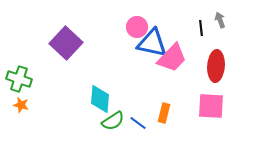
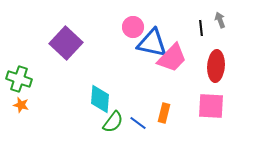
pink circle: moved 4 px left
green semicircle: moved 1 px down; rotated 20 degrees counterclockwise
